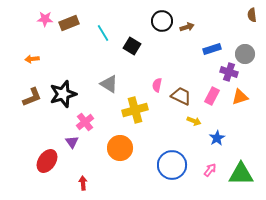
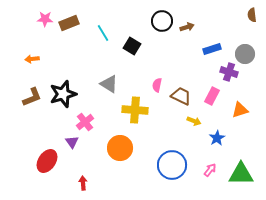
orange triangle: moved 13 px down
yellow cross: rotated 20 degrees clockwise
